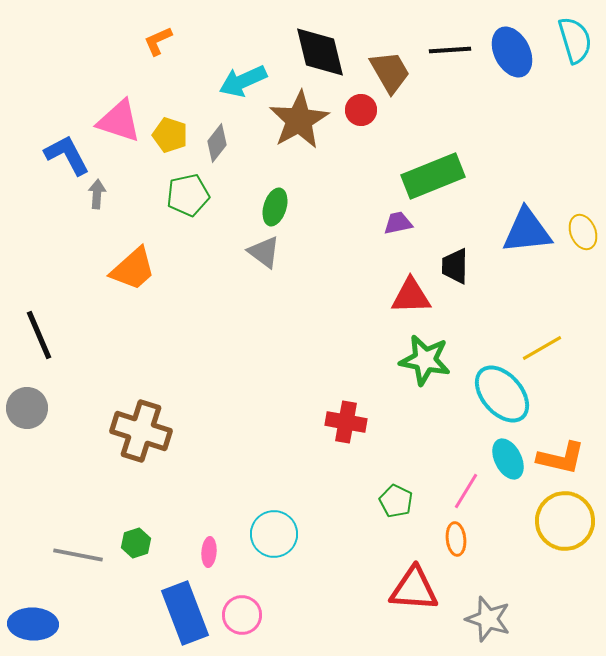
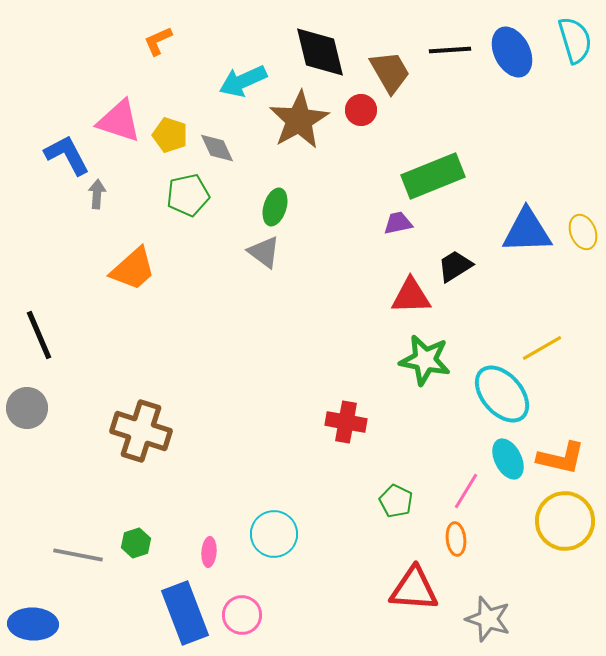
gray diamond at (217, 143): moved 5 px down; rotated 63 degrees counterclockwise
blue triangle at (527, 231): rotated 4 degrees clockwise
black trapezoid at (455, 266): rotated 57 degrees clockwise
